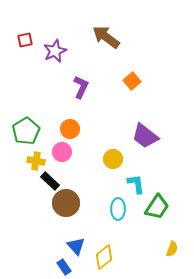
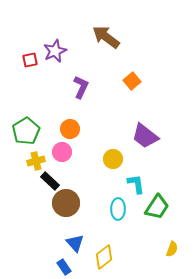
red square: moved 5 px right, 20 px down
yellow cross: rotated 24 degrees counterclockwise
blue triangle: moved 1 px left, 3 px up
